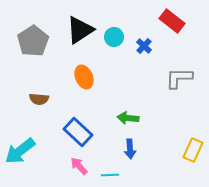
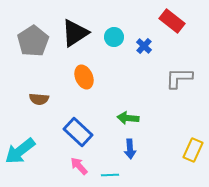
black triangle: moved 5 px left, 3 px down
